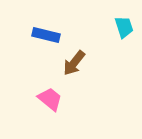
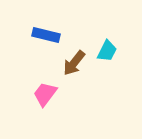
cyan trapezoid: moved 17 px left, 24 px down; rotated 45 degrees clockwise
pink trapezoid: moved 5 px left, 5 px up; rotated 92 degrees counterclockwise
